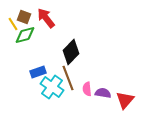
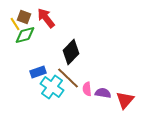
yellow line: moved 2 px right
brown line: rotated 25 degrees counterclockwise
